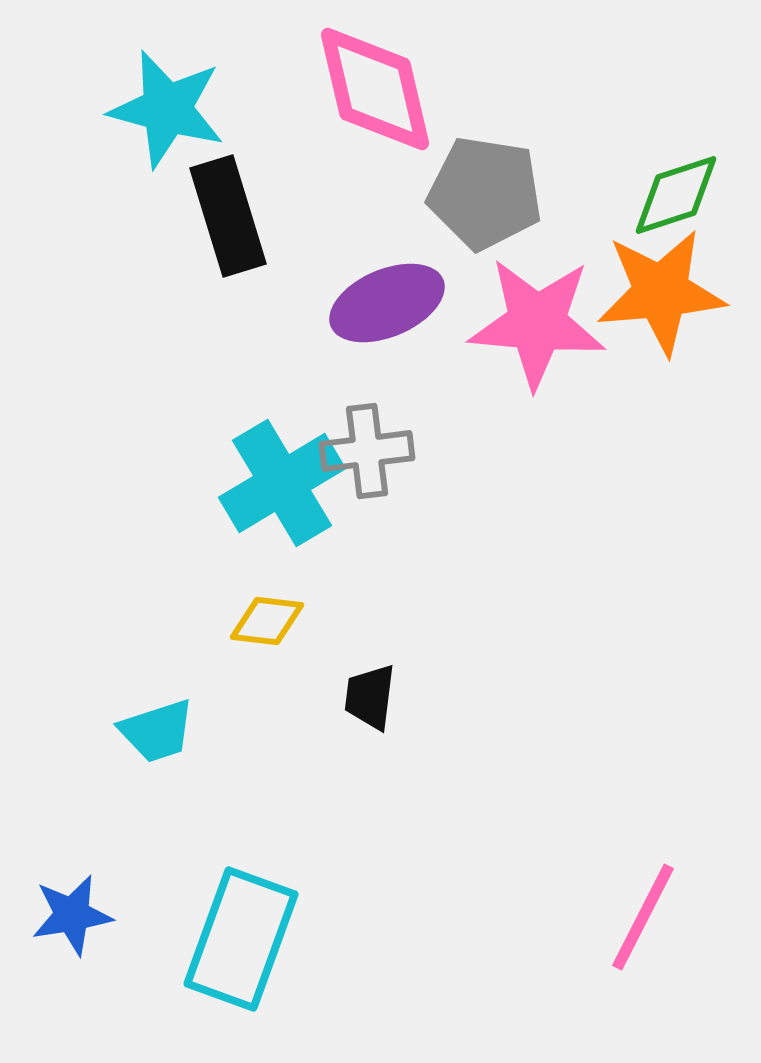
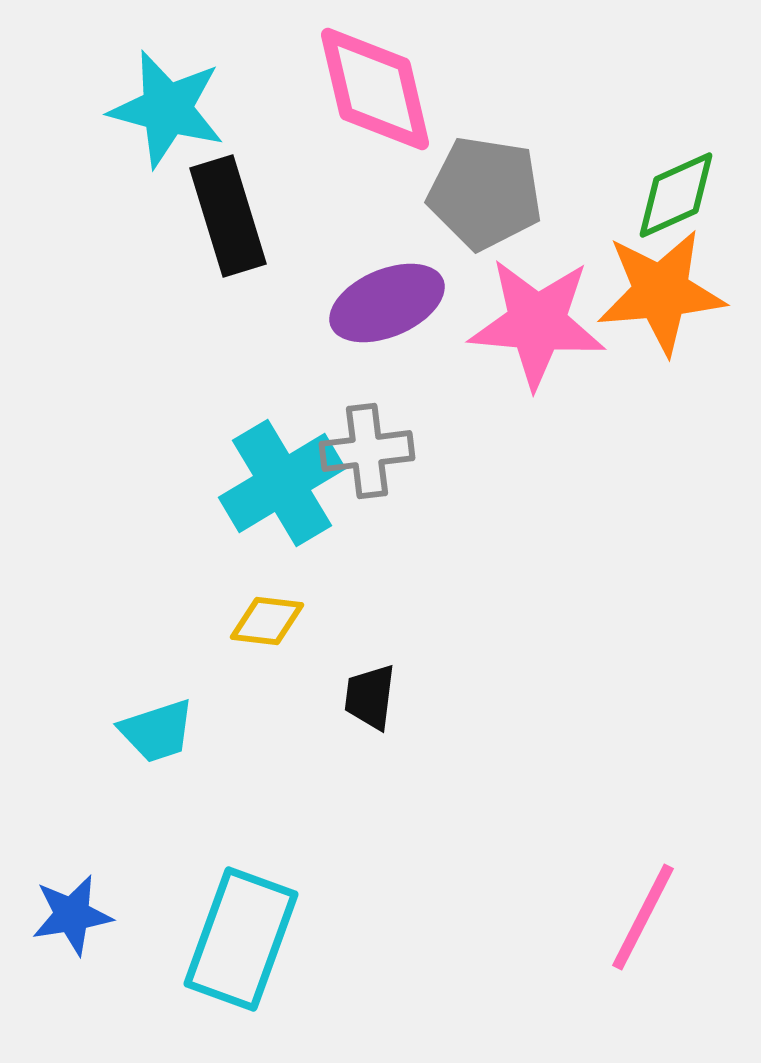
green diamond: rotated 6 degrees counterclockwise
